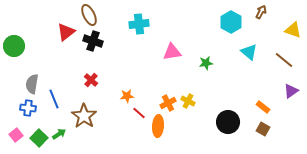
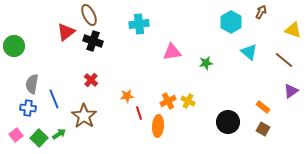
orange cross: moved 2 px up
red line: rotated 32 degrees clockwise
